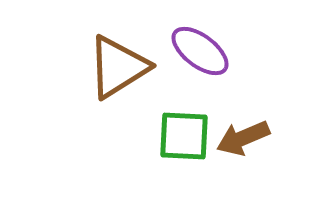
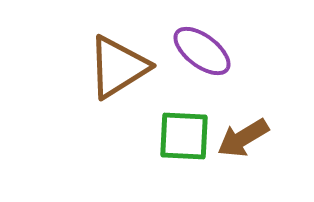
purple ellipse: moved 2 px right
brown arrow: rotated 8 degrees counterclockwise
